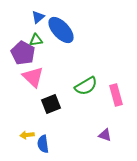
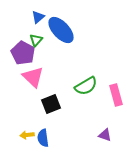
green triangle: rotated 40 degrees counterclockwise
blue semicircle: moved 6 px up
